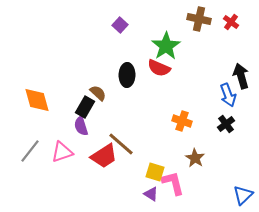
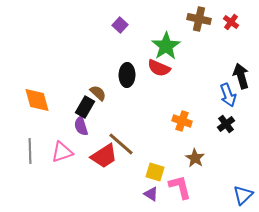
gray line: rotated 40 degrees counterclockwise
pink L-shape: moved 7 px right, 4 px down
